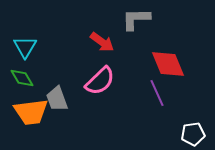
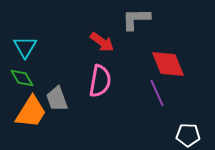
pink semicircle: rotated 36 degrees counterclockwise
orange trapezoid: rotated 51 degrees counterclockwise
white pentagon: moved 5 px left, 1 px down; rotated 10 degrees clockwise
